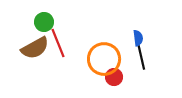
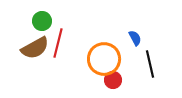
green circle: moved 2 px left, 1 px up
blue semicircle: moved 3 px left; rotated 21 degrees counterclockwise
red line: rotated 36 degrees clockwise
black line: moved 9 px right, 8 px down
red circle: moved 1 px left, 3 px down
